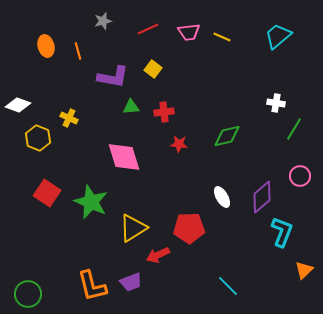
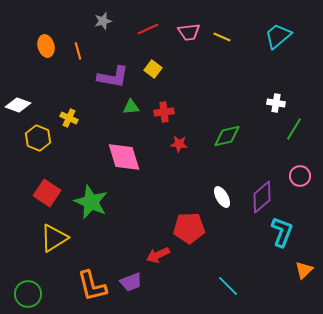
yellow triangle: moved 79 px left, 10 px down
